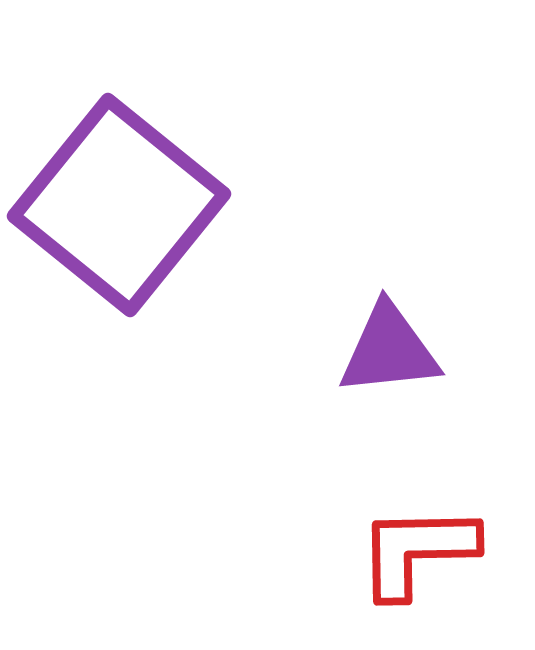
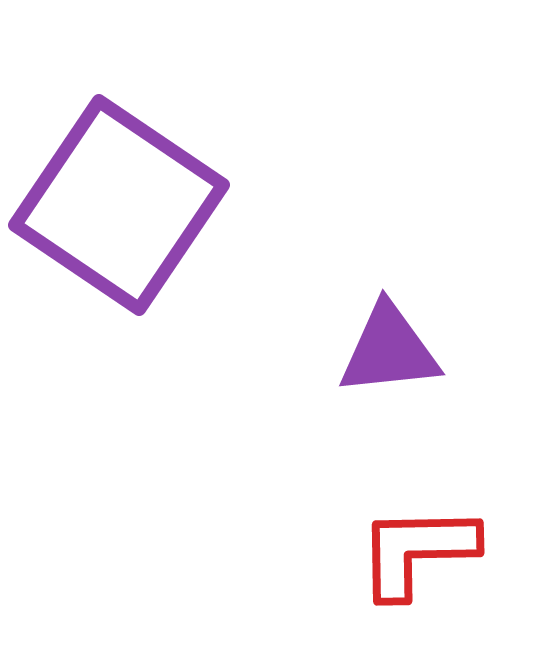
purple square: rotated 5 degrees counterclockwise
